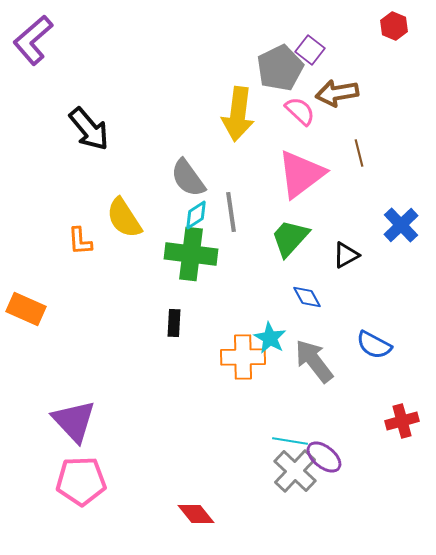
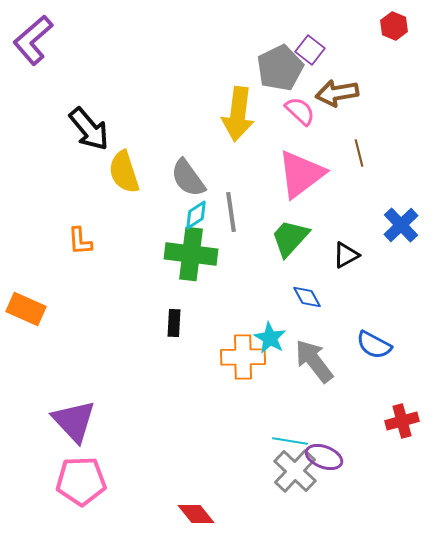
yellow semicircle: moved 46 px up; rotated 15 degrees clockwise
purple ellipse: rotated 18 degrees counterclockwise
